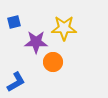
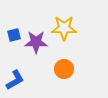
blue square: moved 13 px down
orange circle: moved 11 px right, 7 px down
blue L-shape: moved 1 px left, 2 px up
